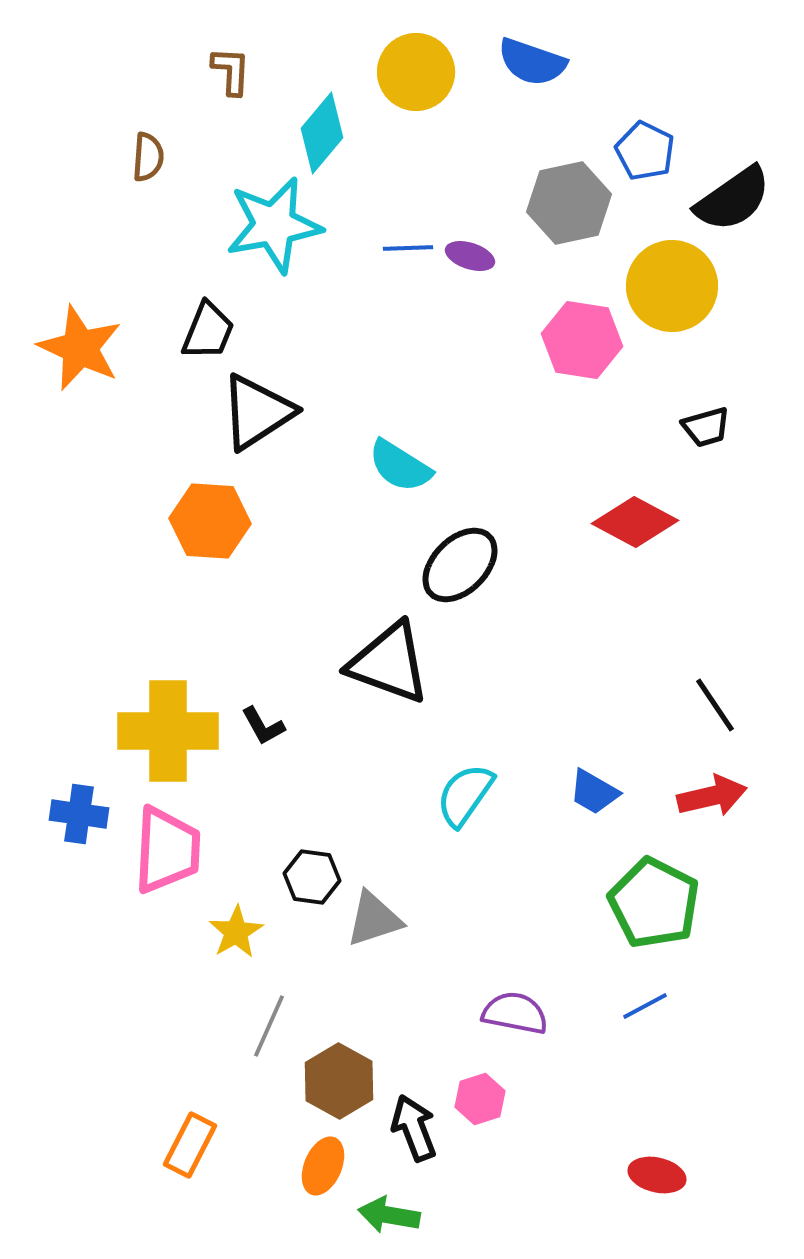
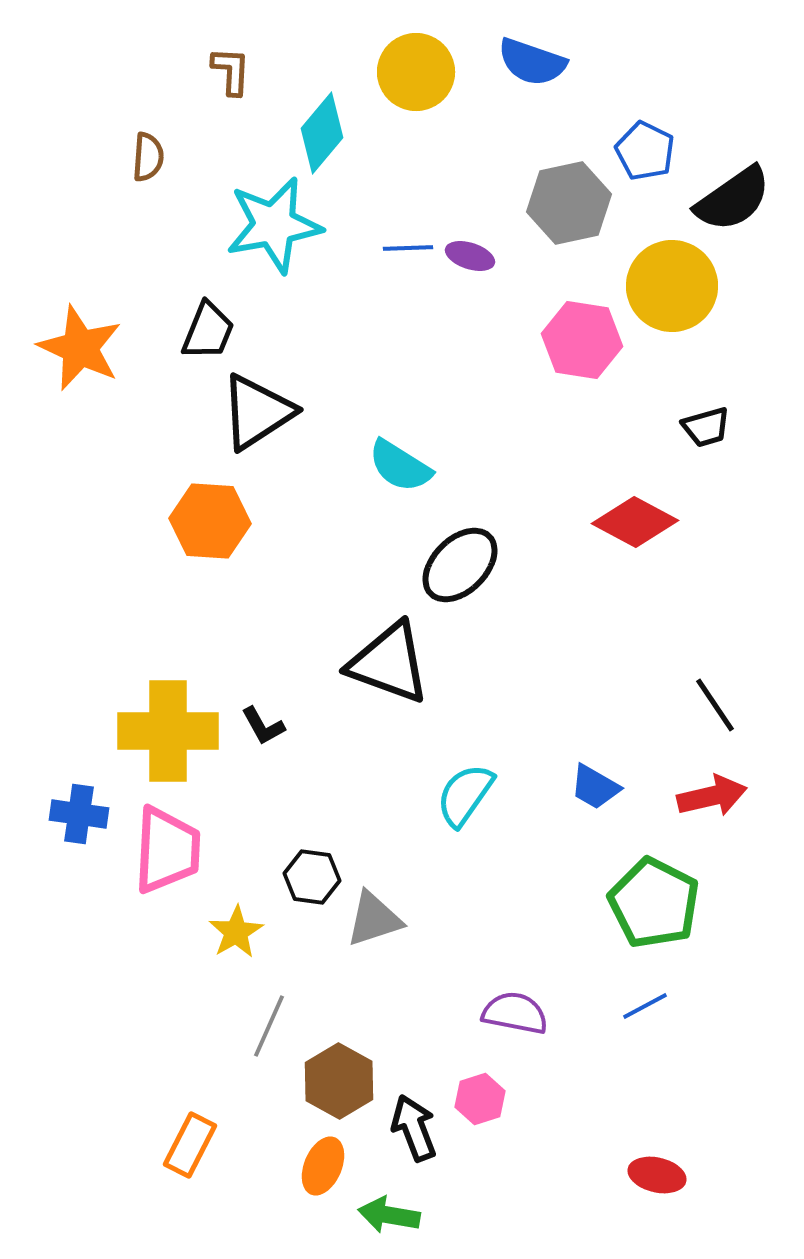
blue trapezoid at (594, 792): moved 1 px right, 5 px up
